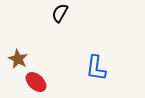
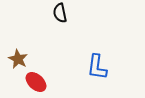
black semicircle: rotated 42 degrees counterclockwise
blue L-shape: moved 1 px right, 1 px up
